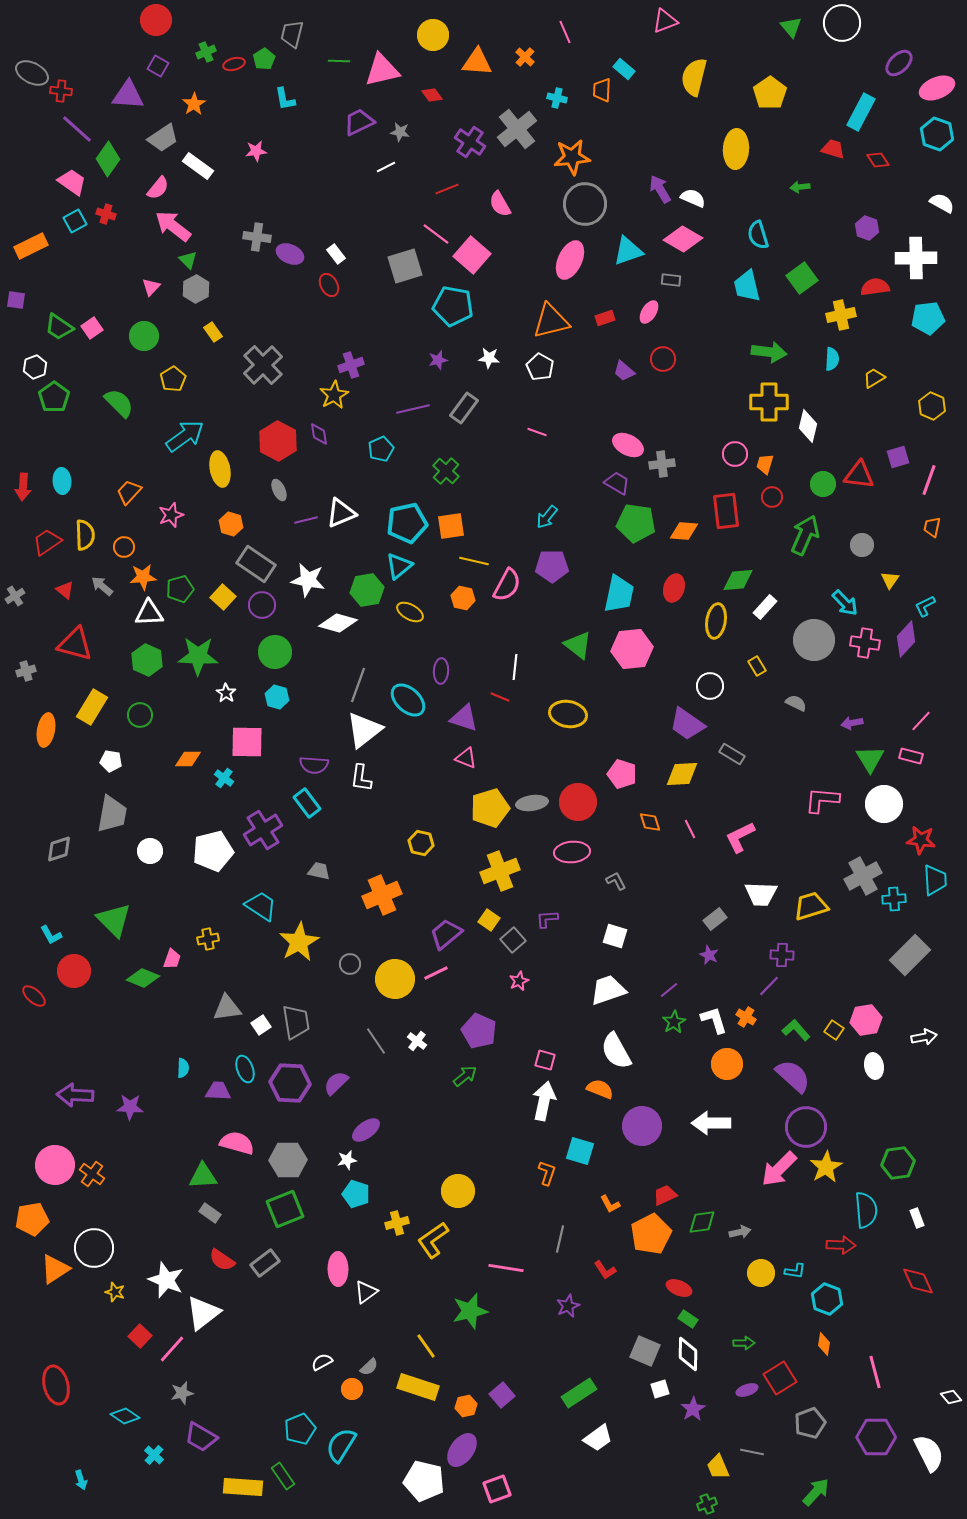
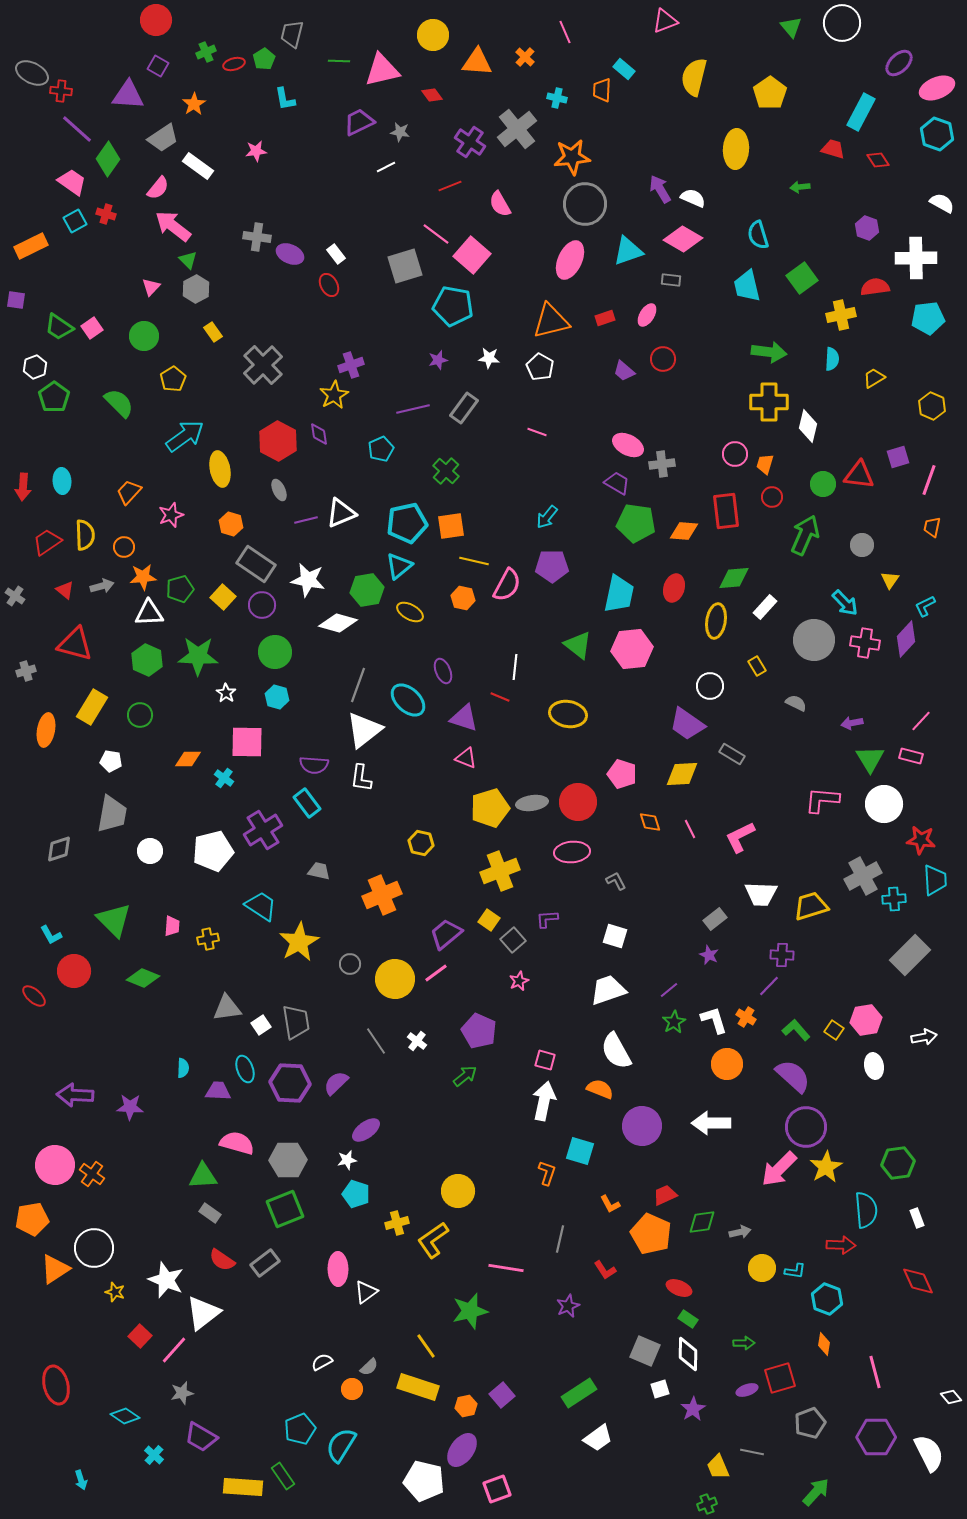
red line at (447, 189): moved 3 px right, 3 px up
pink ellipse at (649, 312): moved 2 px left, 3 px down
green diamond at (738, 580): moved 4 px left, 2 px up
gray arrow at (102, 586): rotated 125 degrees clockwise
gray cross at (15, 596): rotated 24 degrees counterclockwise
purple ellipse at (441, 671): moved 2 px right; rotated 25 degrees counterclockwise
pink trapezoid at (172, 959): moved 33 px up; rotated 15 degrees counterclockwise
pink line at (436, 973): rotated 10 degrees counterclockwise
orange pentagon at (651, 1234): rotated 21 degrees counterclockwise
yellow circle at (761, 1273): moved 1 px right, 5 px up
pink line at (172, 1349): moved 2 px right, 1 px down
red square at (780, 1378): rotated 16 degrees clockwise
